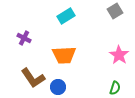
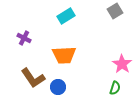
pink star: moved 3 px right, 9 px down
